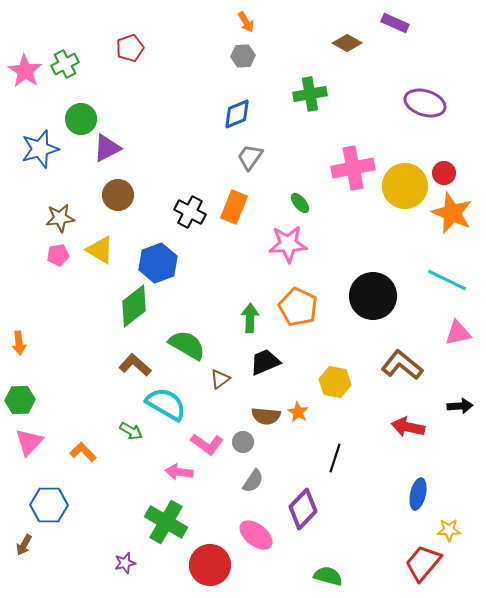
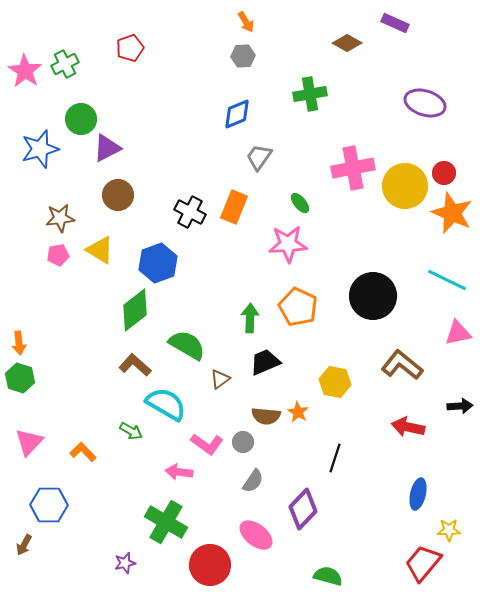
gray trapezoid at (250, 157): moved 9 px right
green diamond at (134, 306): moved 1 px right, 4 px down
green hexagon at (20, 400): moved 22 px up; rotated 20 degrees clockwise
